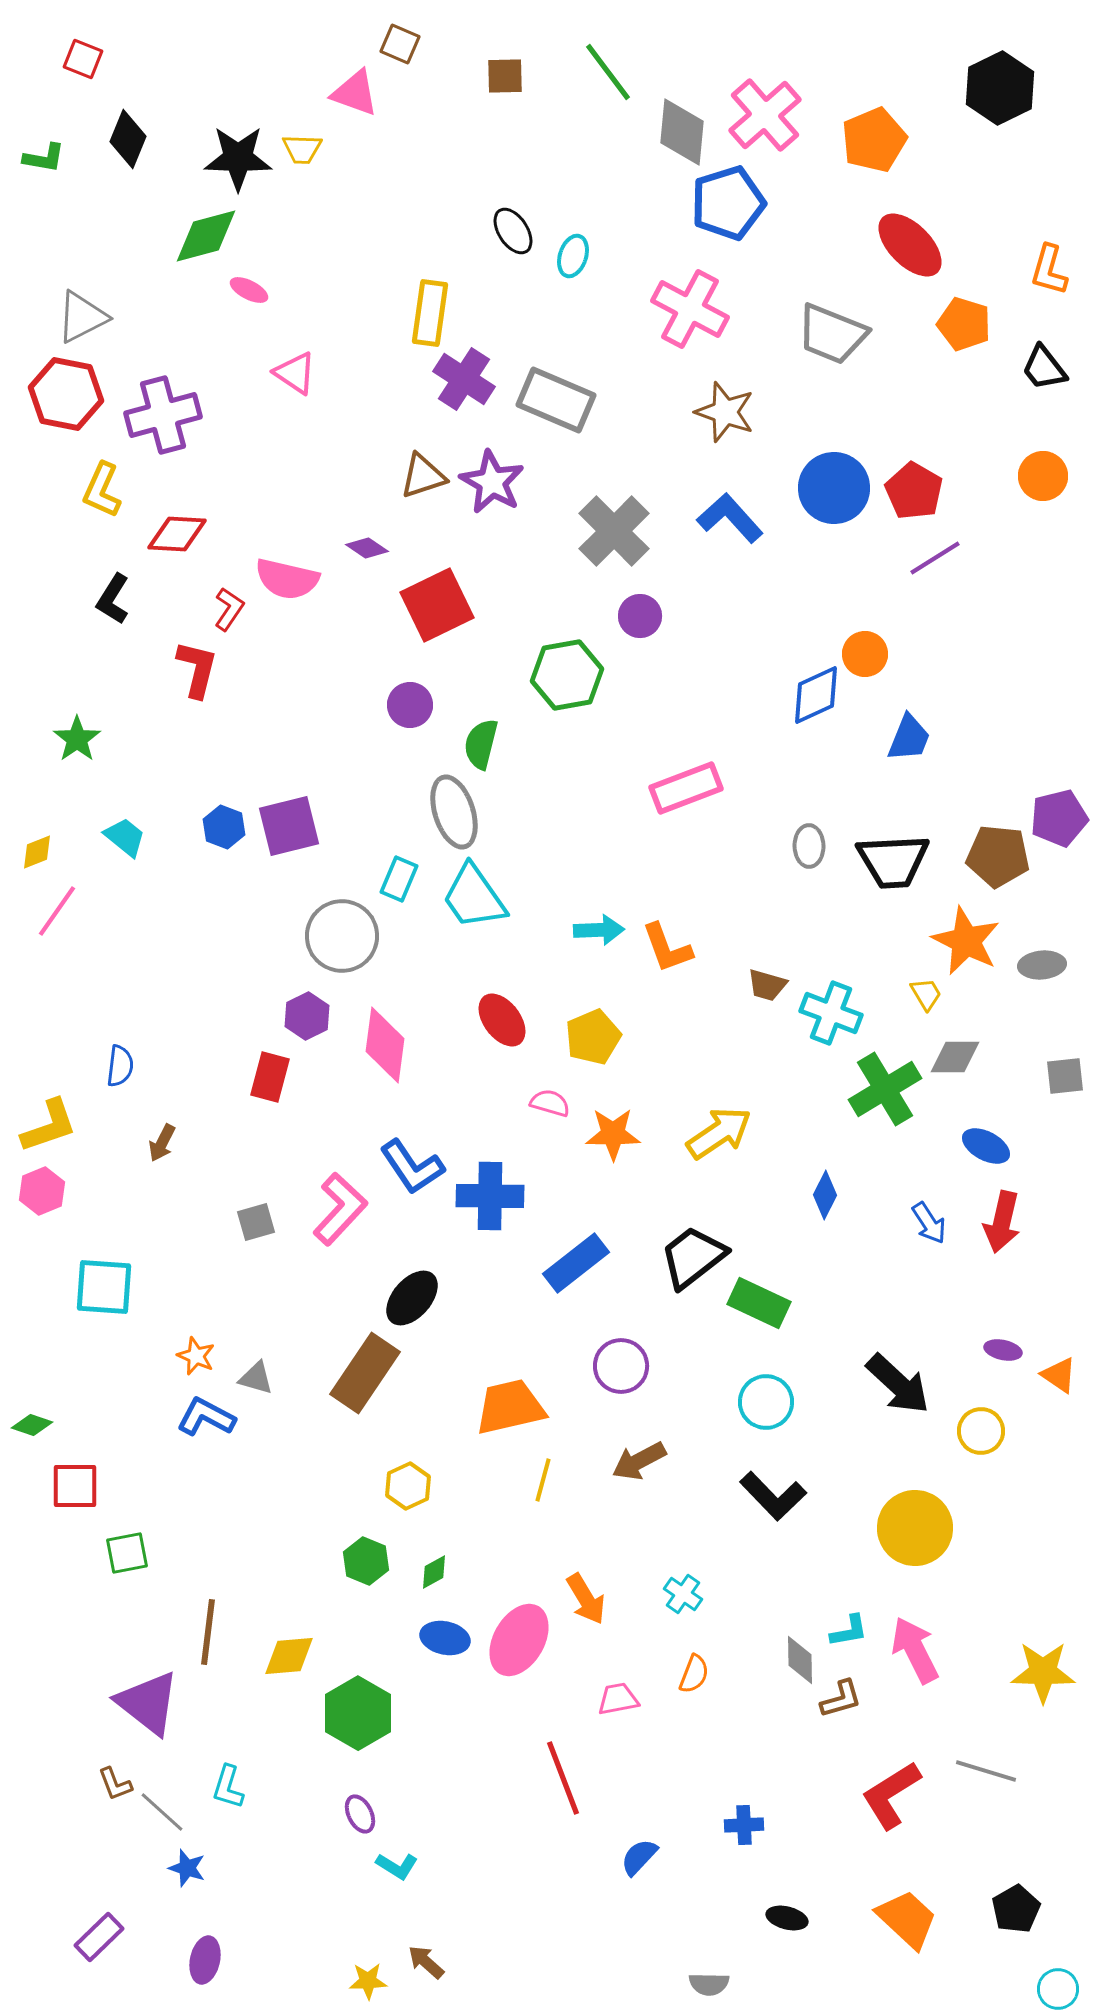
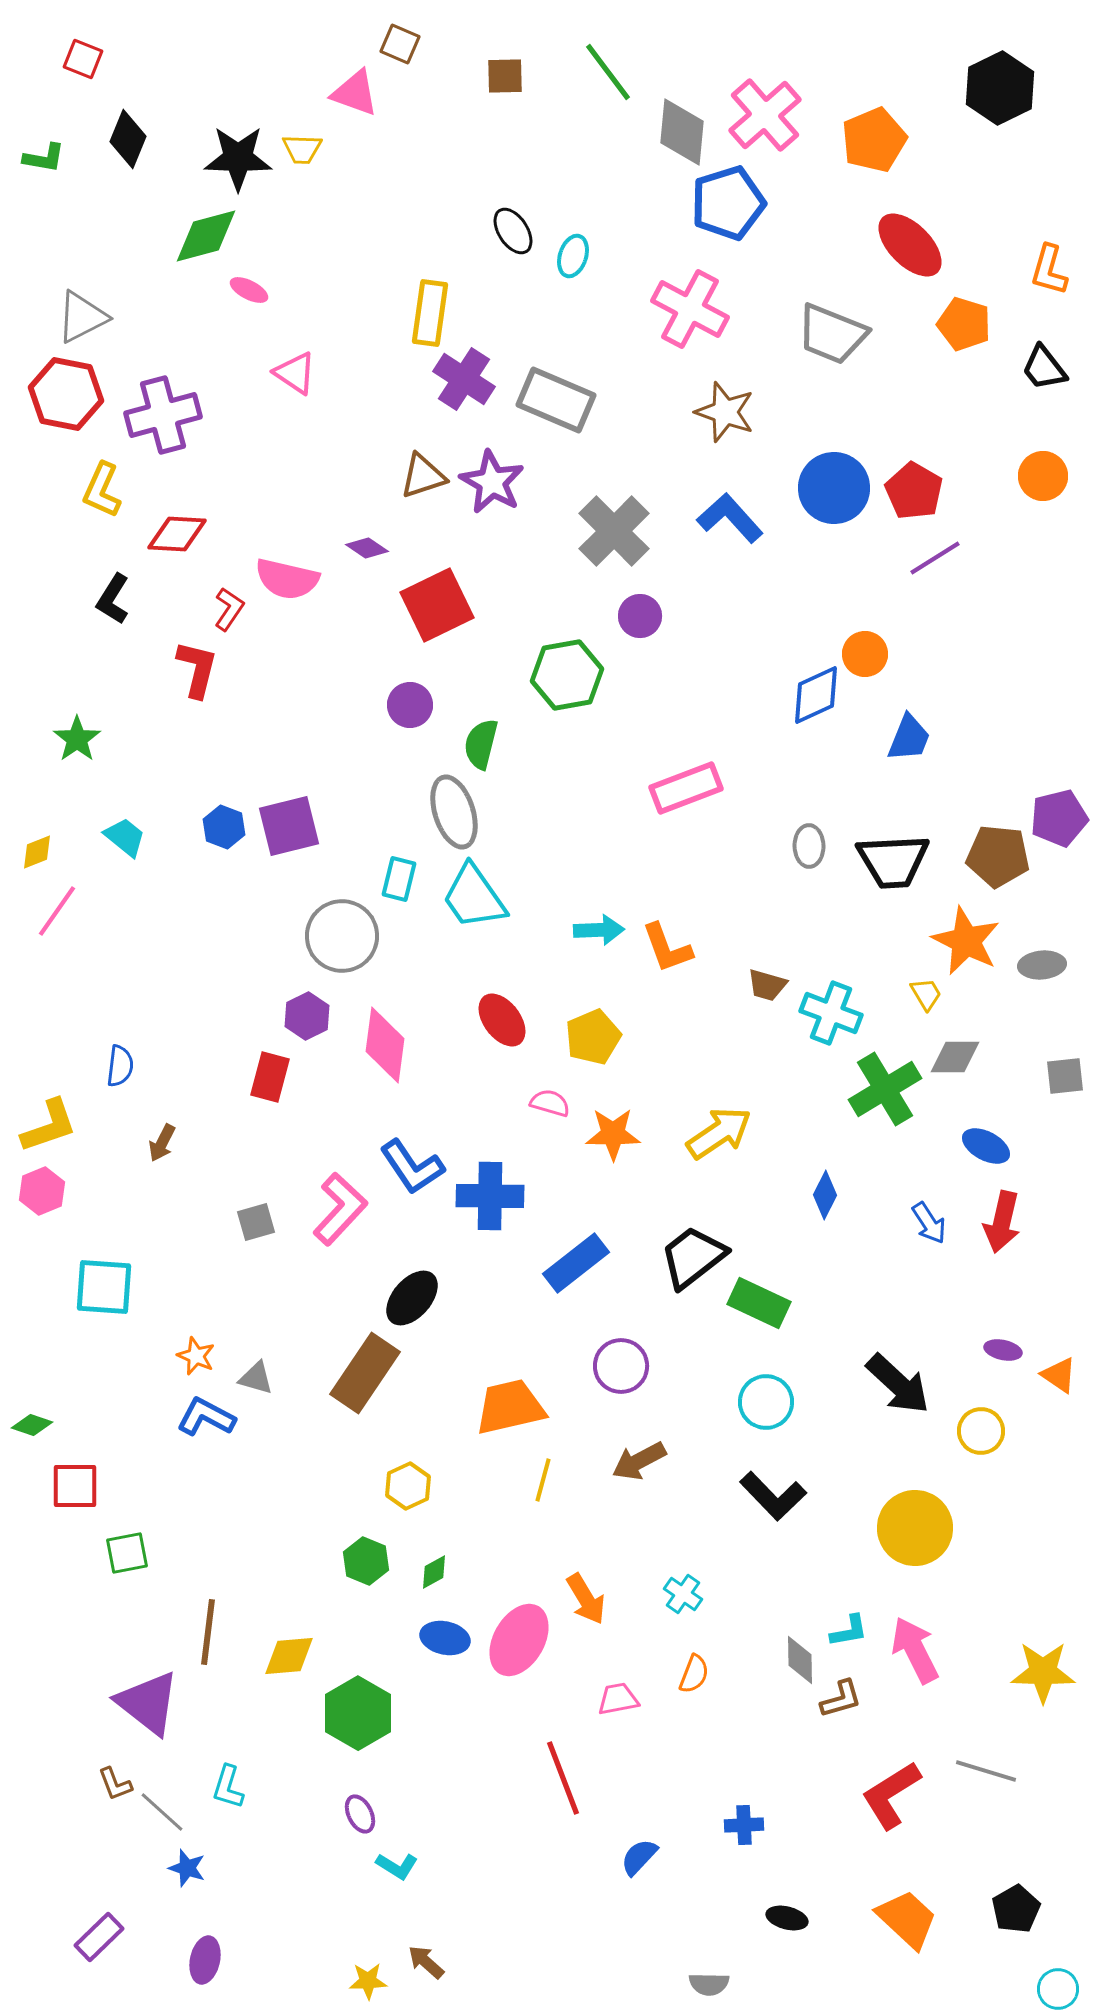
cyan rectangle at (399, 879): rotated 9 degrees counterclockwise
